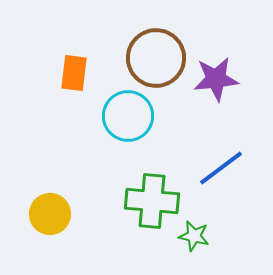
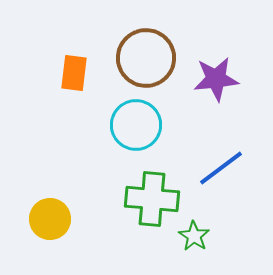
brown circle: moved 10 px left
cyan circle: moved 8 px right, 9 px down
green cross: moved 2 px up
yellow circle: moved 5 px down
green star: rotated 20 degrees clockwise
